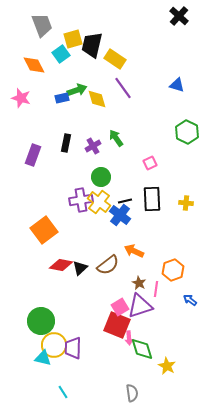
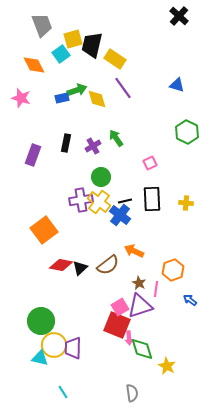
cyan triangle at (43, 358): moved 3 px left
